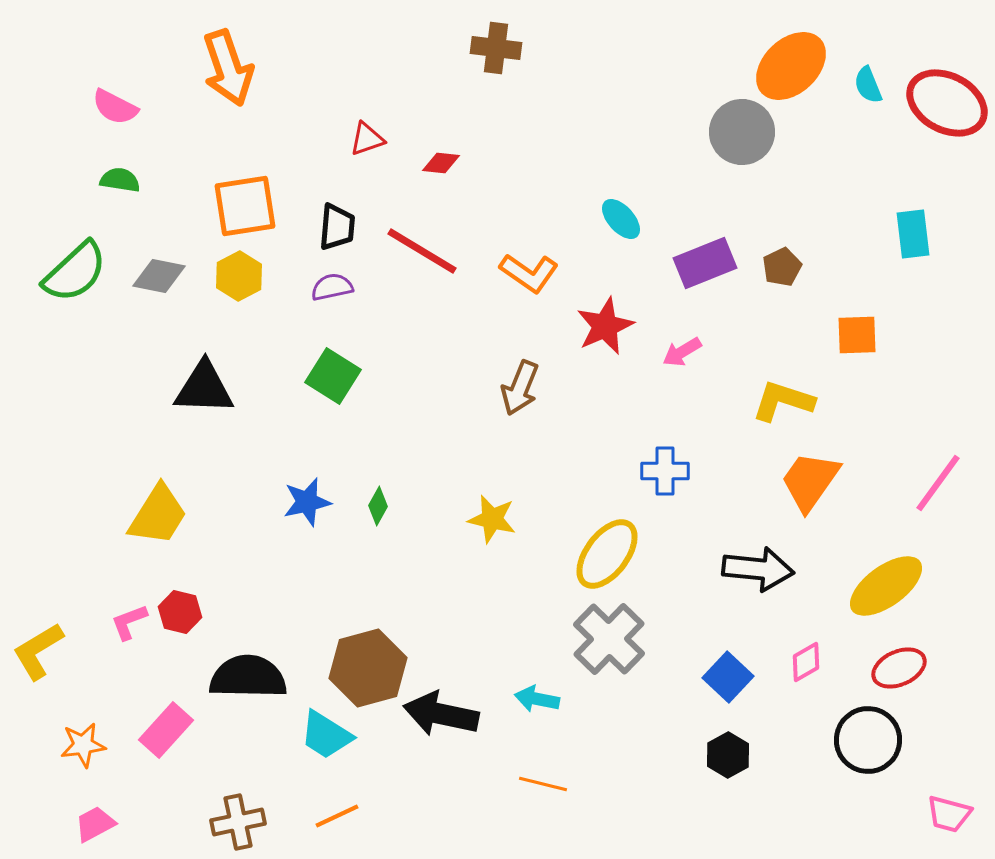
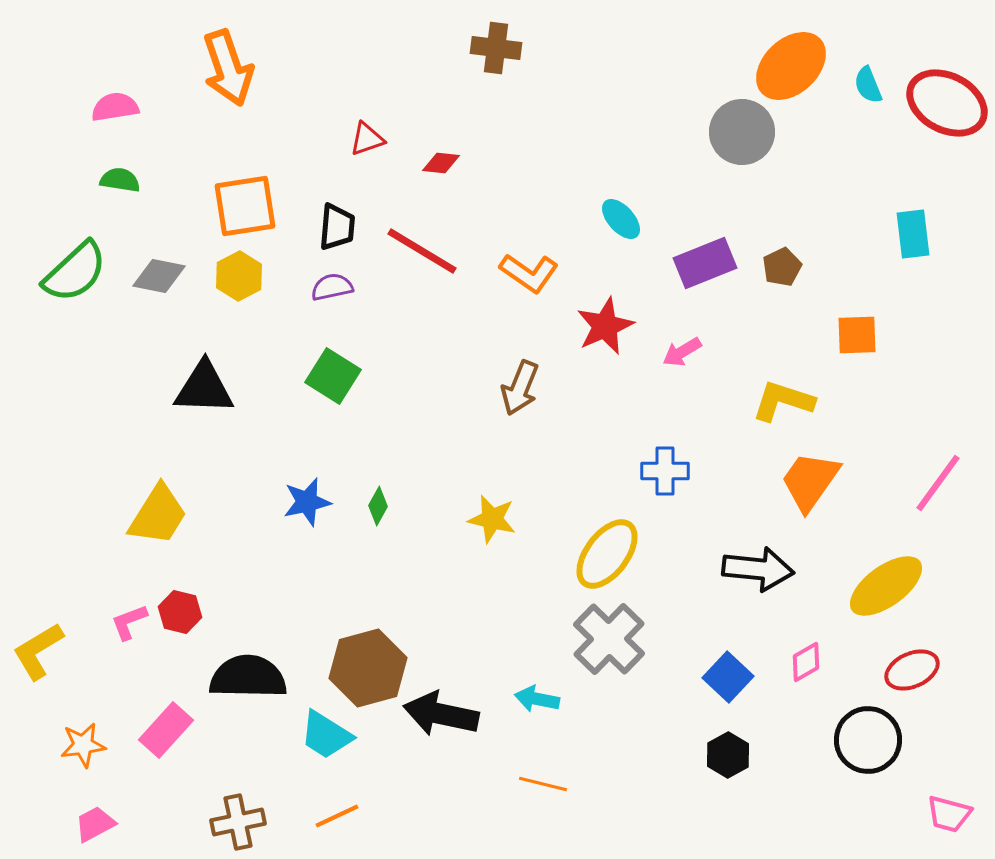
pink semicircle at (115, 107): rotated 144 degrees clockwise
red ellipse at (899, 668): moved 13 px right, 2 px down
